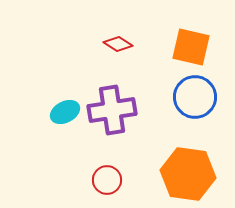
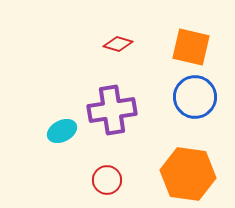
red diamond: rotated 16 degrees counterclockwise
cyan ellipse: moved 3 px left, 19 px down
